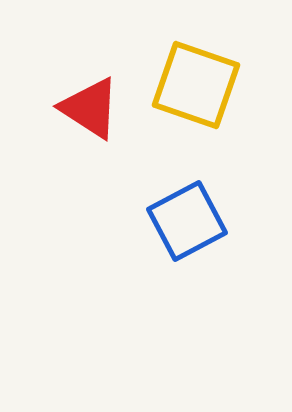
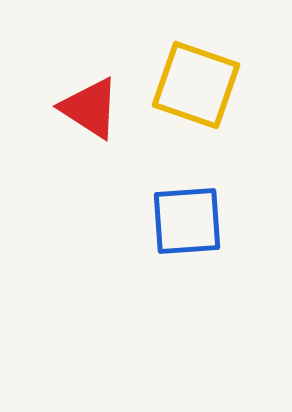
blue square: rotated 24 degrees clockwise
